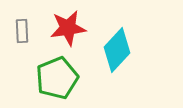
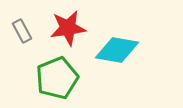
gray rectangle: rotated 25 degrees counterclockwise
cyan diamond: rotated 57 degrees clockwise
